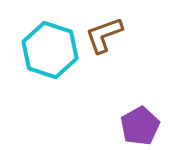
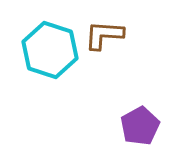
brown L-shape: rotated 24 degrees clockwise
